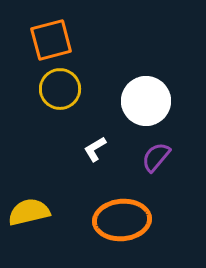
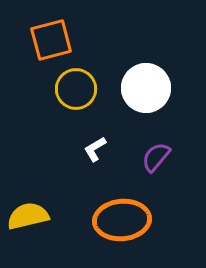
yellow circle: moved 16 px right
white circle: moved 13 px up
yellow semicircle: moved 1 px left, 4 px down
